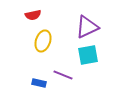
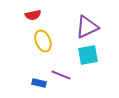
yellow ellipse: rotated 40 degrees counterclockwise
purple line: moved 2 px left
